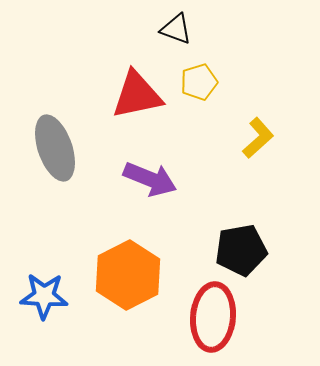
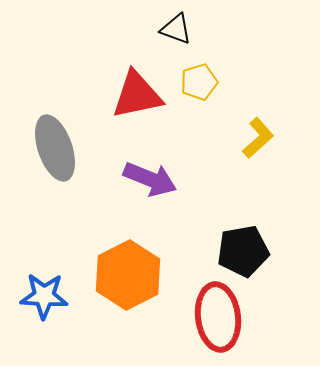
black pentagon: moved 2 px right, 1 px down
red ellipse: moved 5 px right; rotated 12 degrees counterclockwise
